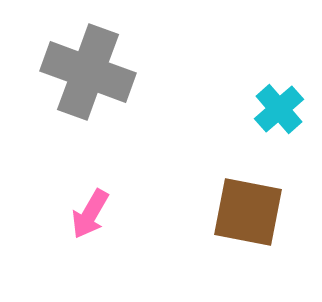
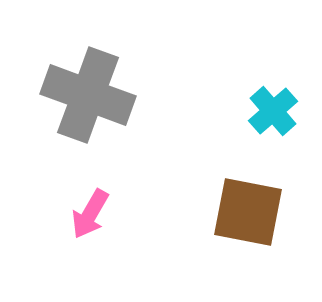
gray cross: moved 23 px down
cyan cross: moved 6 px left, 2 px down
